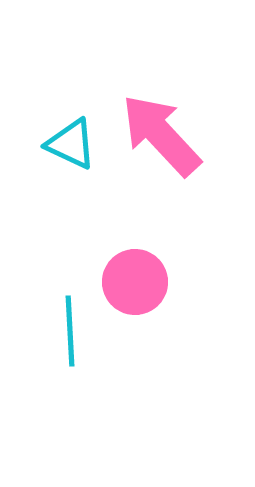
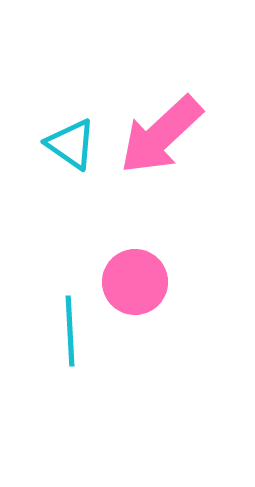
pink arrow: rotated 90 degrees counterclockwise
cyan triangle: rotated 10 degrees clockwise
